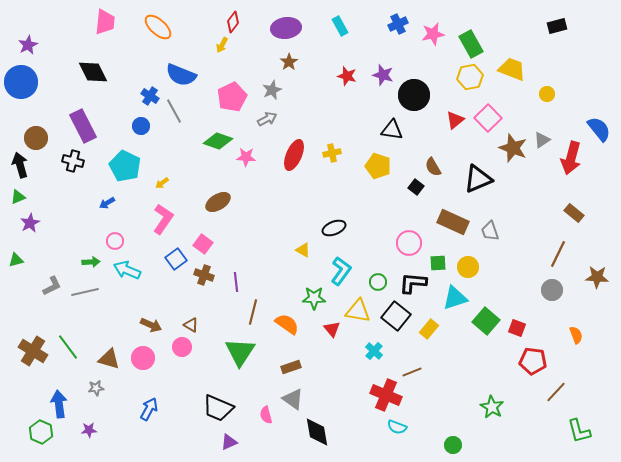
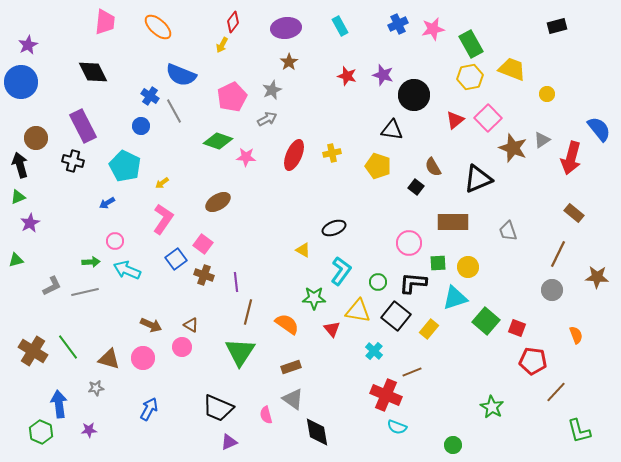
pink star at (433, 34): moved 5 px up
brown rectangle at (453, 222): rotated 24 degrees counterclockwise
gray trapezoid at (490, 231): moved 18 px right
brown line at (253, 312): moved 5 px left
